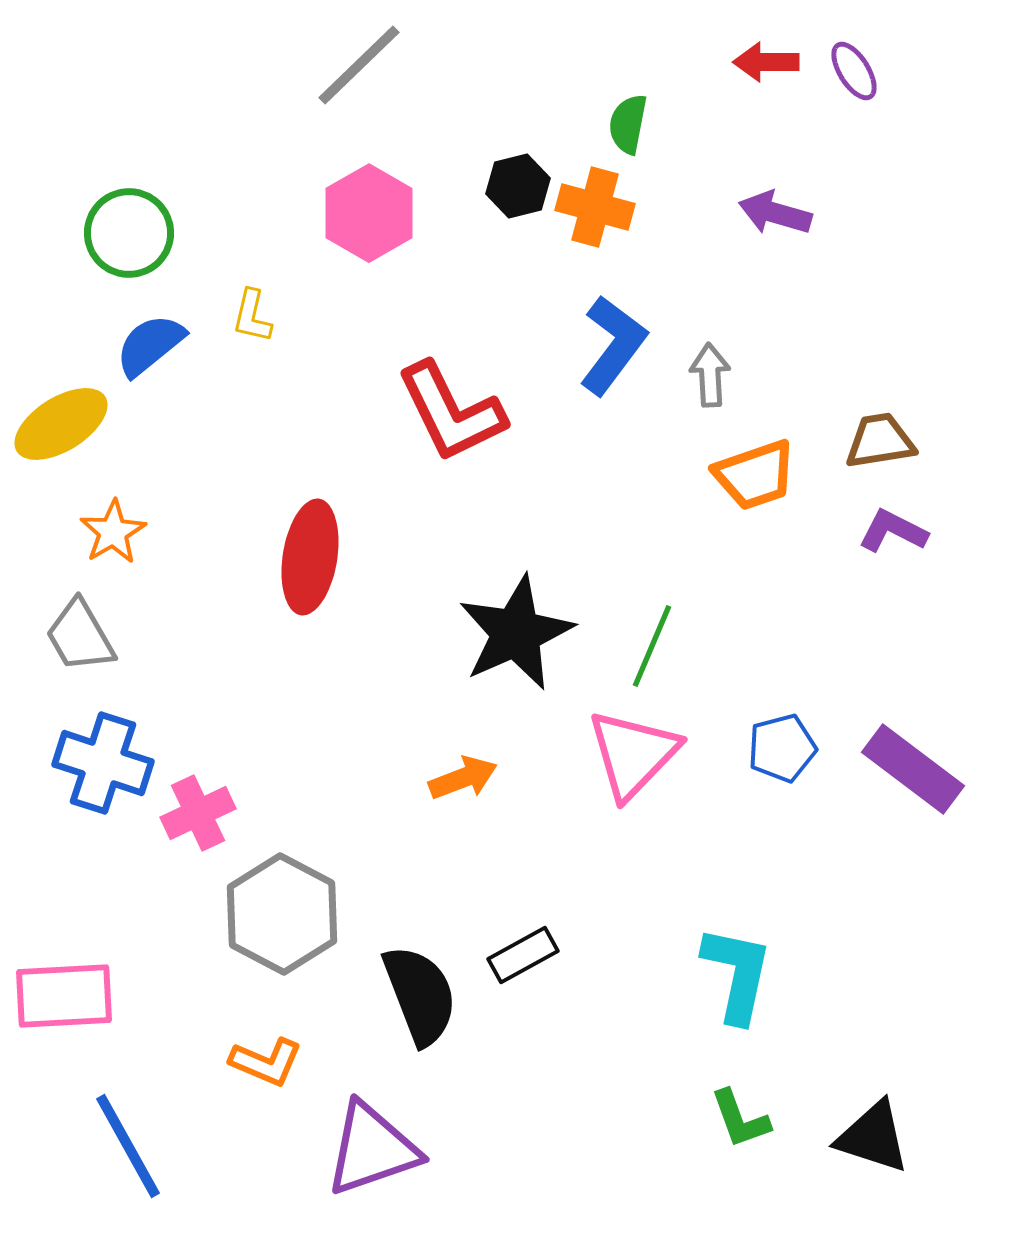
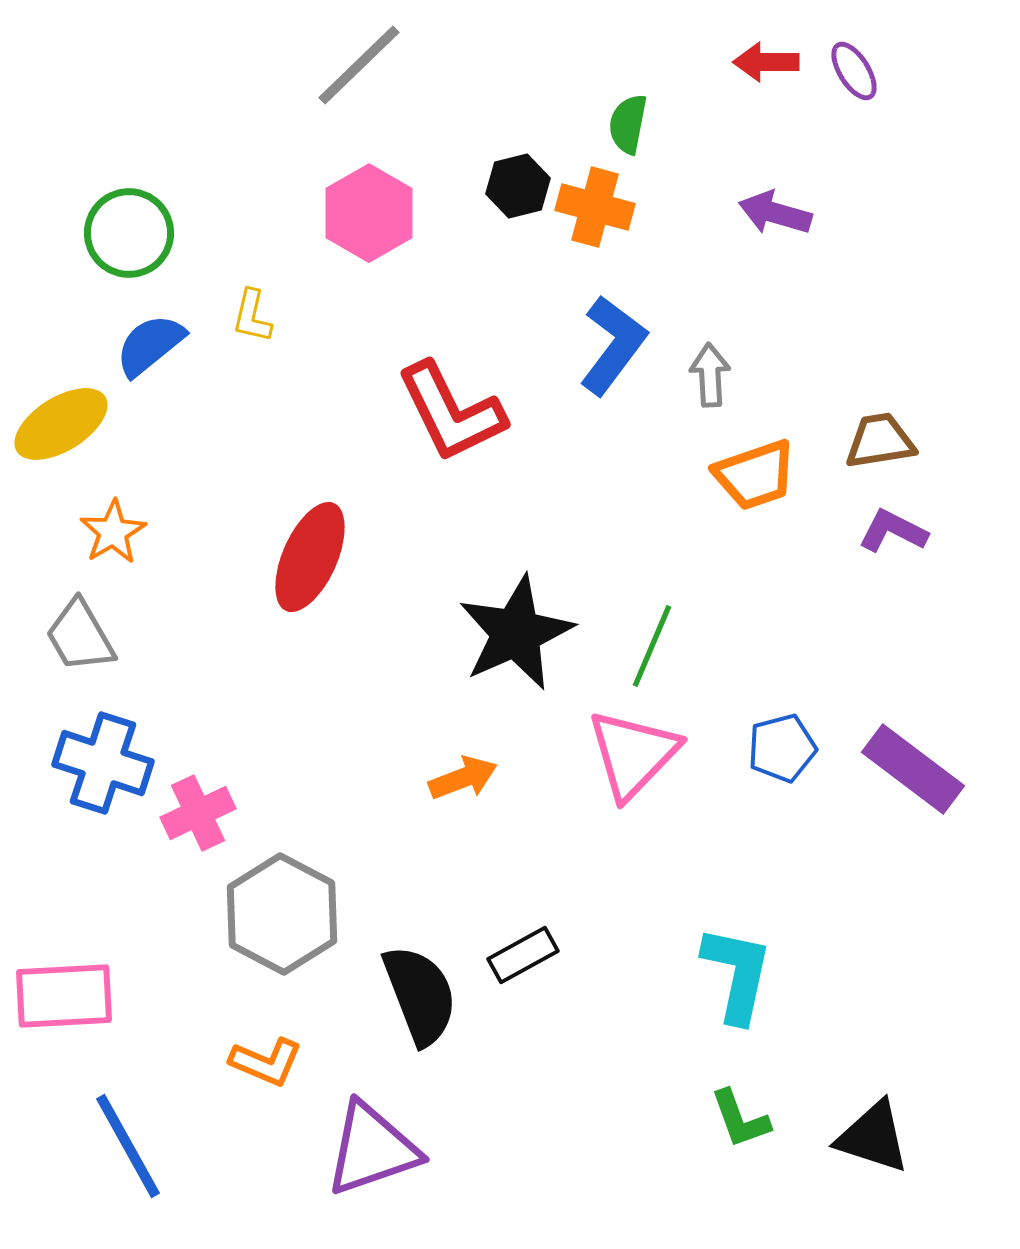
red ellipse: rotated 15 degrees clockwise
